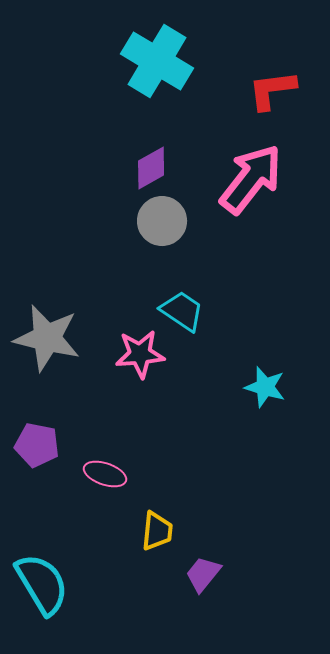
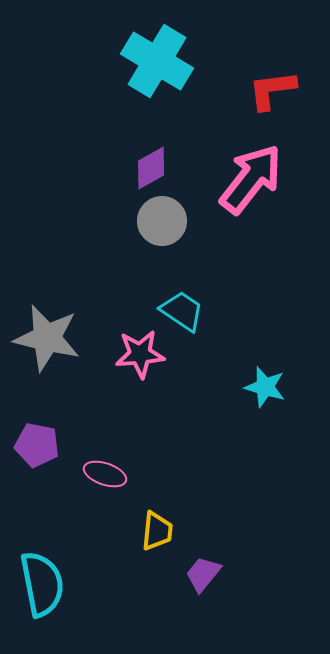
cyan semicircle: rotated 20 degrees clockwise
